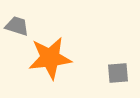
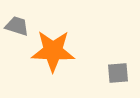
orange star: moved 3 px right, 7 px up; rotated 9 degrees clockwise
